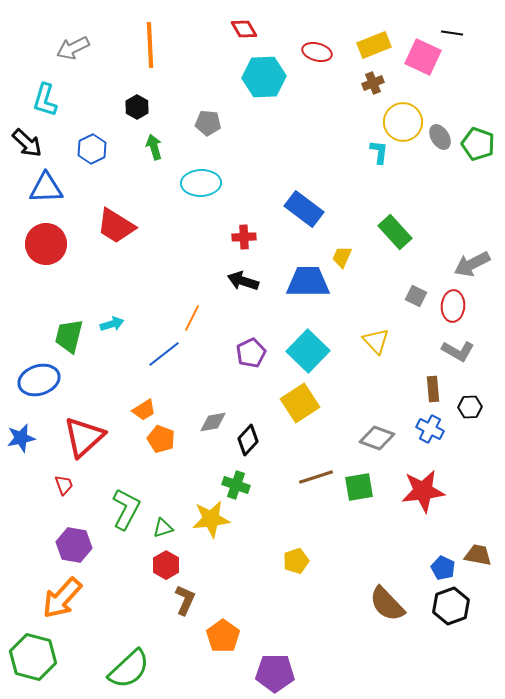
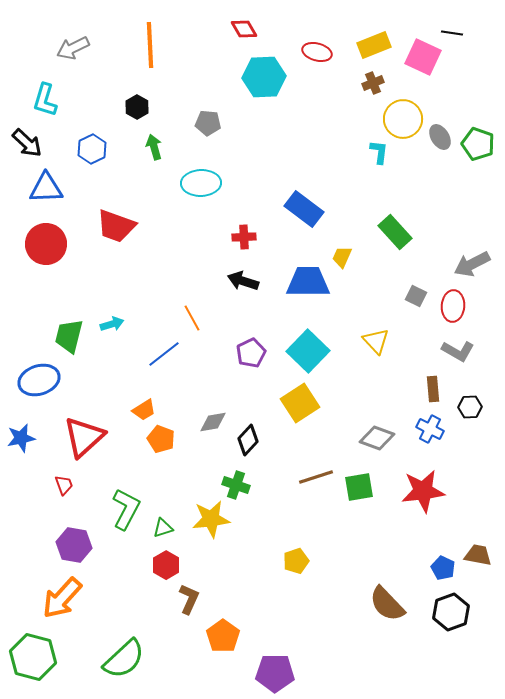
yellow circle at (403, 122): moved 3 px up
red trapezoid at (116, 226): rotated 12 degrees counterclockwise
orange line at (192, 318): rotated 56 degrees counterclockwise
brown L-shape at (185, 600): moved 4 px right, 1 px up
black hexagon at (451, 606): moved 6 px down
green semicircle at (129, 669): moved 5 px left, 10 px up
